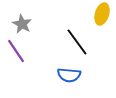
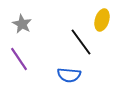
yellow ellipse: moved 6 px down
black line: moved 4 px right
purple line: moved 3 px right, 8 px down
